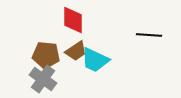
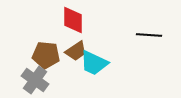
cyan trapezoid: moved 1 px left, 3 px down
gray cross: moved 8 px left, 1 px down
